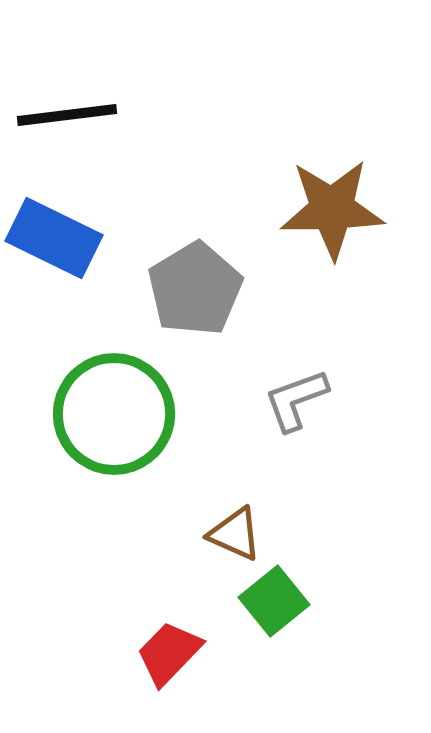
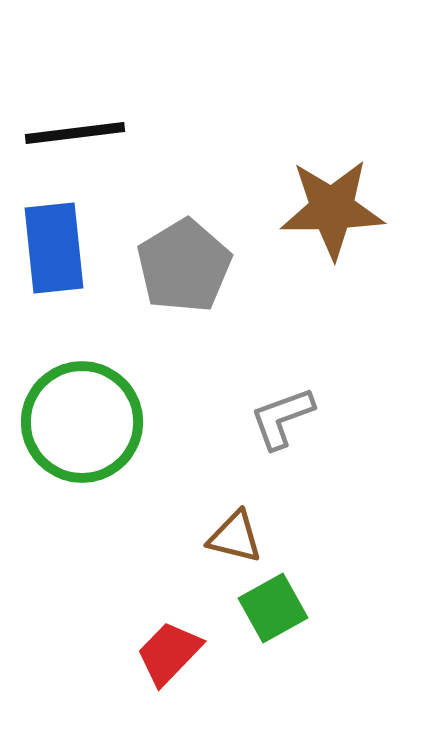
black line: moved 8 px right, 18 px down
blue rectangle: moved 10 px down; rotated 58 degrees clockwise
gray pentagon: moved 11 px left, 23 px up
gray L-shape: moved 14 px left, 18 px down
green circle: moved 32 px left, 8 px down
brown triangle: moved 3 px down; rotated 10 degrees counterclockwise
green square: moved 1 px left, 7 px down; rotated 10 degrees clockwise
